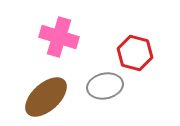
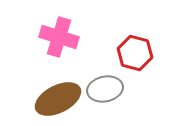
gray ellipse: moved 3 px down
brown ellipse: moved 12 px right, 2 px down; rotated 15 degrees clockwise
